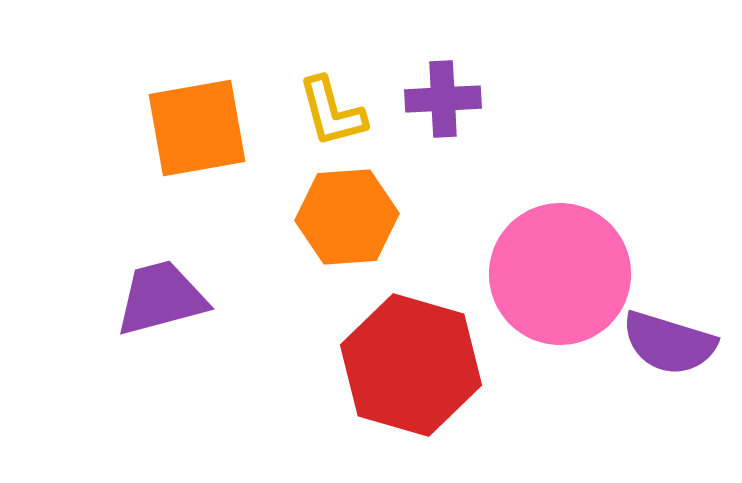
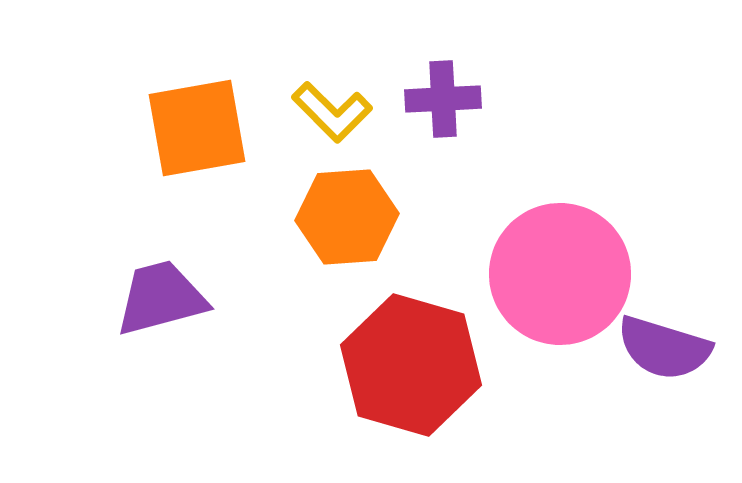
yellow L-shape: rotated 30 degrees counterclockwise
purple semicircle: moved 5 px left, 5 px down
